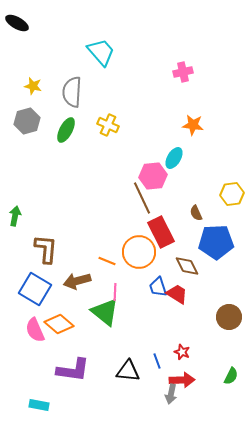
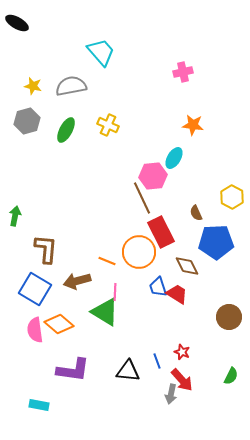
gray semicircle: moved 1 px left, 6 px up; rotated 76 degrees clockwise
yellow hexagon: moved 3 px down; rotated 25 degrees counterclockwise
green triangle: rotated 8 degrees counterclockwise
pink semicircle: rotated 15 degrees clockwise
red arrow: rotated 50 degrees clockwise
